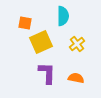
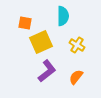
yellow cross: moved 1 px down; rotated 21 degrees counterclockwise
purple L-shape: moved 2 px up; rotated 50 degrees clockwise
orange semicircle: moved 1 px up; rotated 63 degrees counterclockwise
